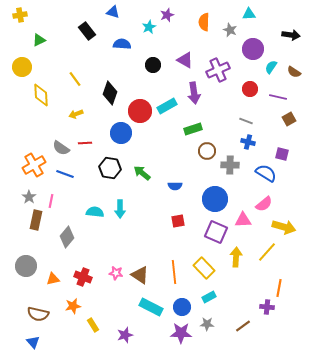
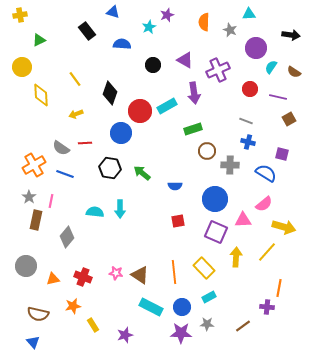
purple circle at (253, 49): moved 3 px right, 1 px up
